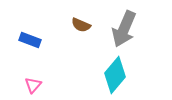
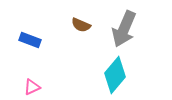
pink triangle: moved 1 px left, 2 px down; rotated 24 degrees clockwise
